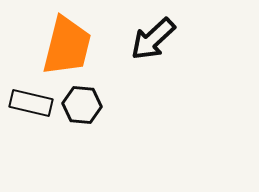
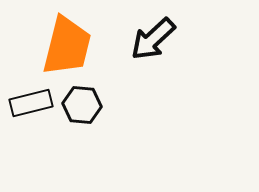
black rectangle: rotated 27 degrees counterclockwise
